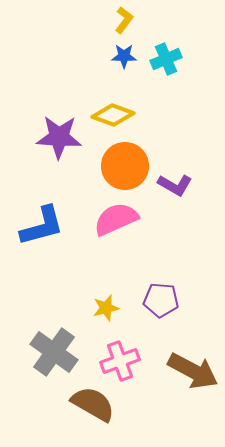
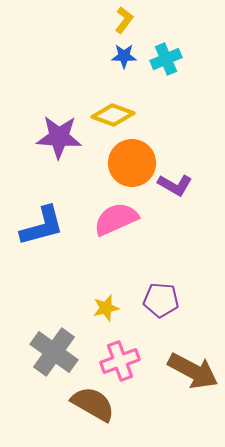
orange circle: moved 7 px right, 3 px up
